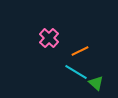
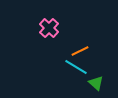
pink cross: moved 10 px up
cyan line: moved 5 px up
